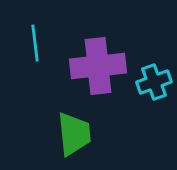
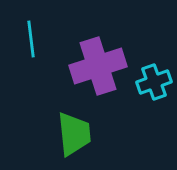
cyan line: moved 4 px left, 4 px up
purple cross: rotated 12 degrees counterclockwise
